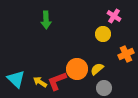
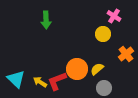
orange cross: rotated 14 degrees counterclockwise
